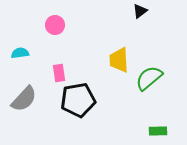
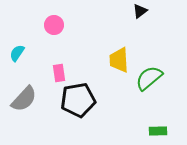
pink circle: moved 1 px left
cyan semicircle: moved 3 px left; rotated 48 degrees counterclockwise
